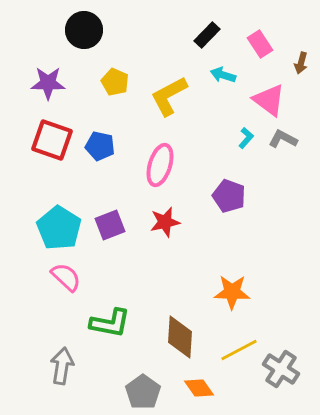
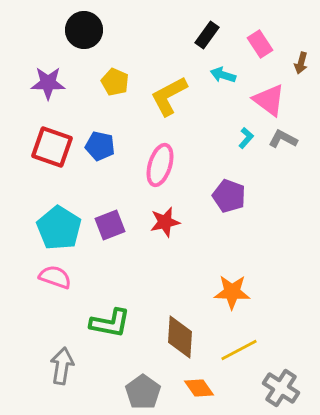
black rectangle: rotated 8 degrees counterclockwise
red square: moved 7 px down
pink semicircle: moved 11 px left; rotated 24 degrees counterclockwise
gray cross: moved 19 px down
